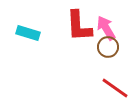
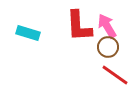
pink arrow: moved 1 px right, 2 px up
red line: moved 13 px up
